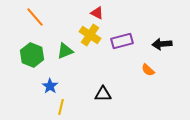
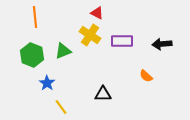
orange line: rotated 35 degrees clockwise
purple rectangle: rotated 15 degrees clockwise
green triangle: moved 2 px left
orange semicircle: moved 2 px left, 6 px down
blue star: moved 3 px left, 3 px up
yellow line: rotated 49 degrees counterclockwise
